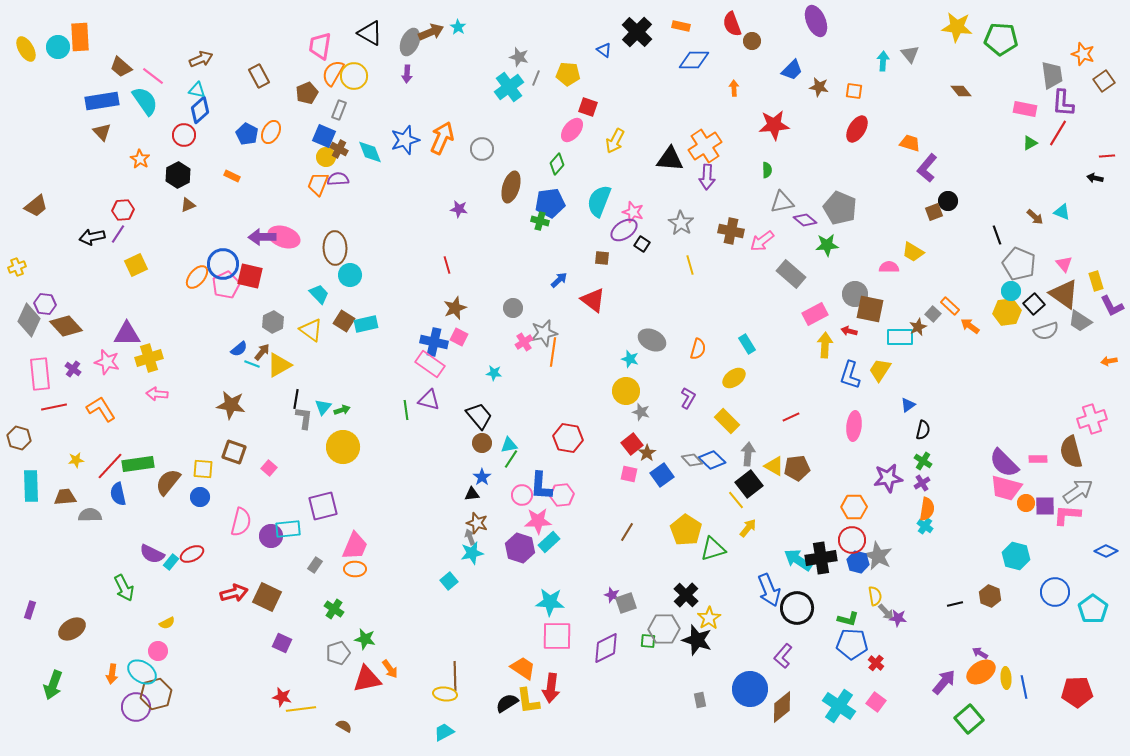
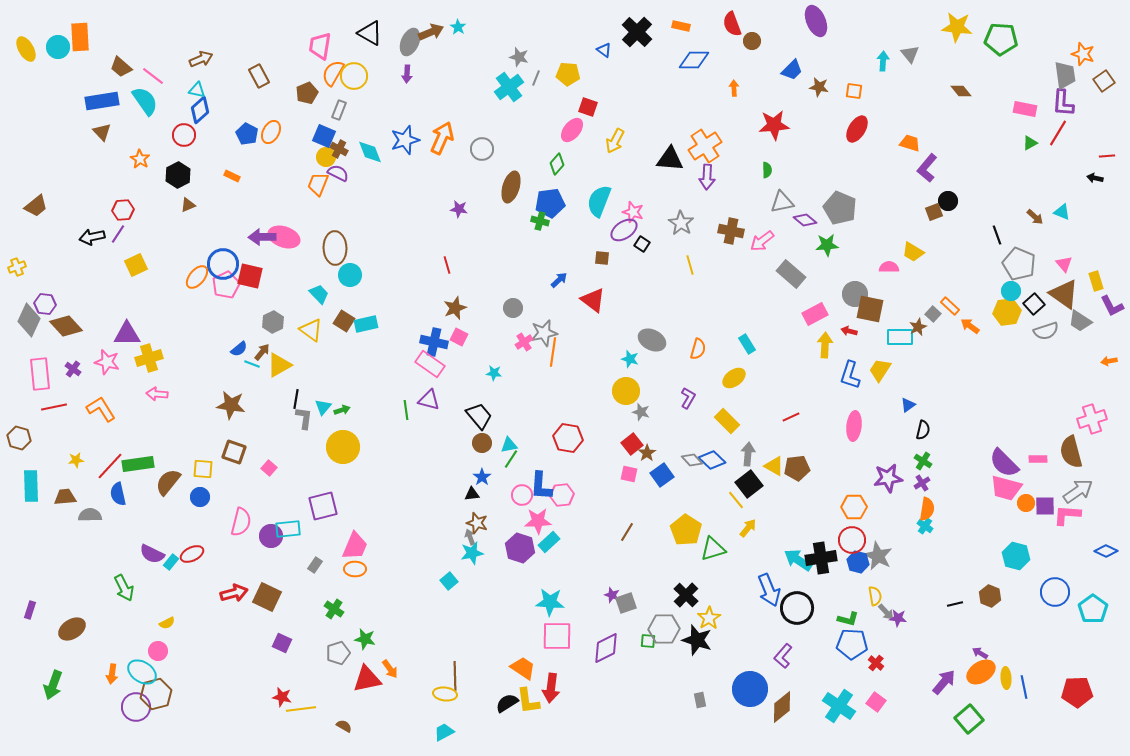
gray trapezoid at (1052, 75): moved 13 px right
purple semicircle at (338, 179): moved 6 px up; rotated 30 degrees clockwise
